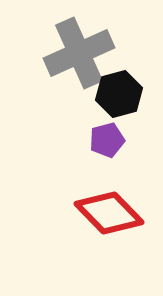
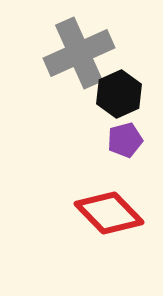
black hexagon: rotated 9 degrees counterclockwise
purple pentagon: moved 18 px right
